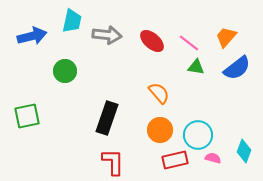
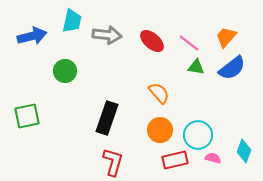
blue semicircle: moved 5 px left
red L-shape: rotated 16 degrees clockwise
